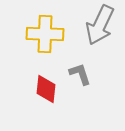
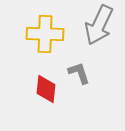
gray arrow: moved 1 px left
gray L-shape: moved 1 px left, 1 px up
